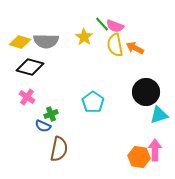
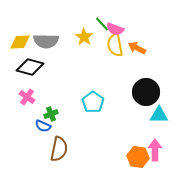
pink semicircle: moved 3 px down
yellow diamond: rotated 20 degrees counterclockwise
orange arrow: moved 2 px right
cyan triangle: rotated 18 degrees clockwise
orange hexagon: moved 1 px left
